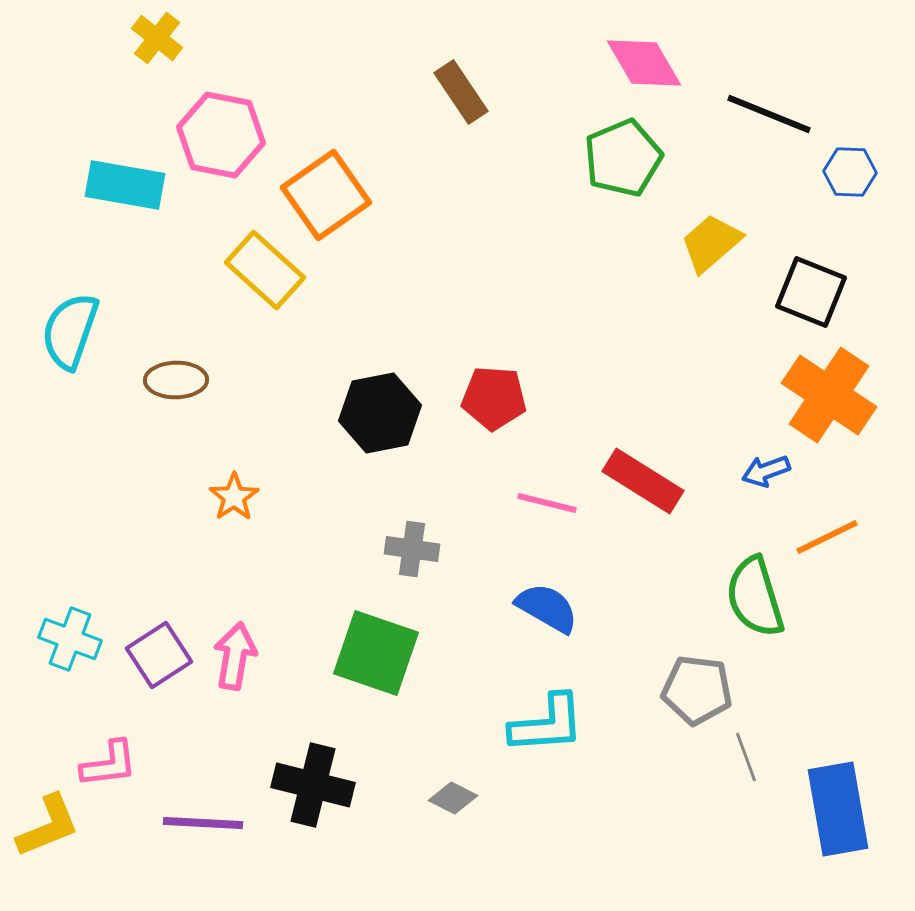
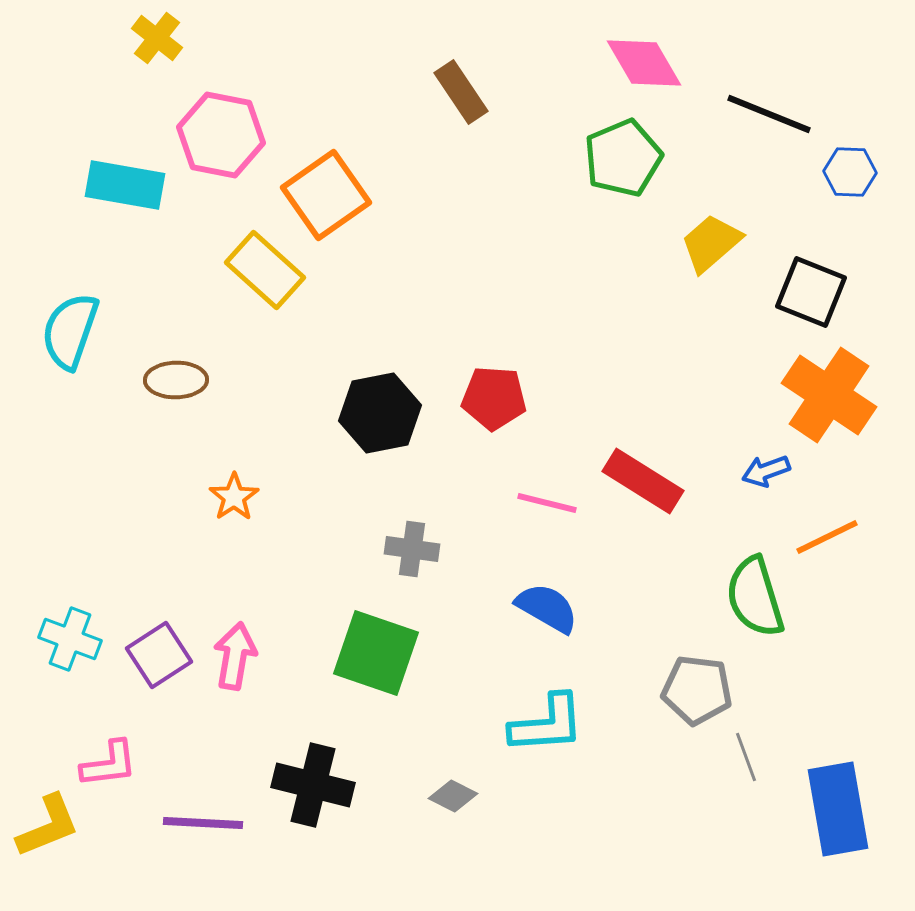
gray diamond: moved 2 px up
